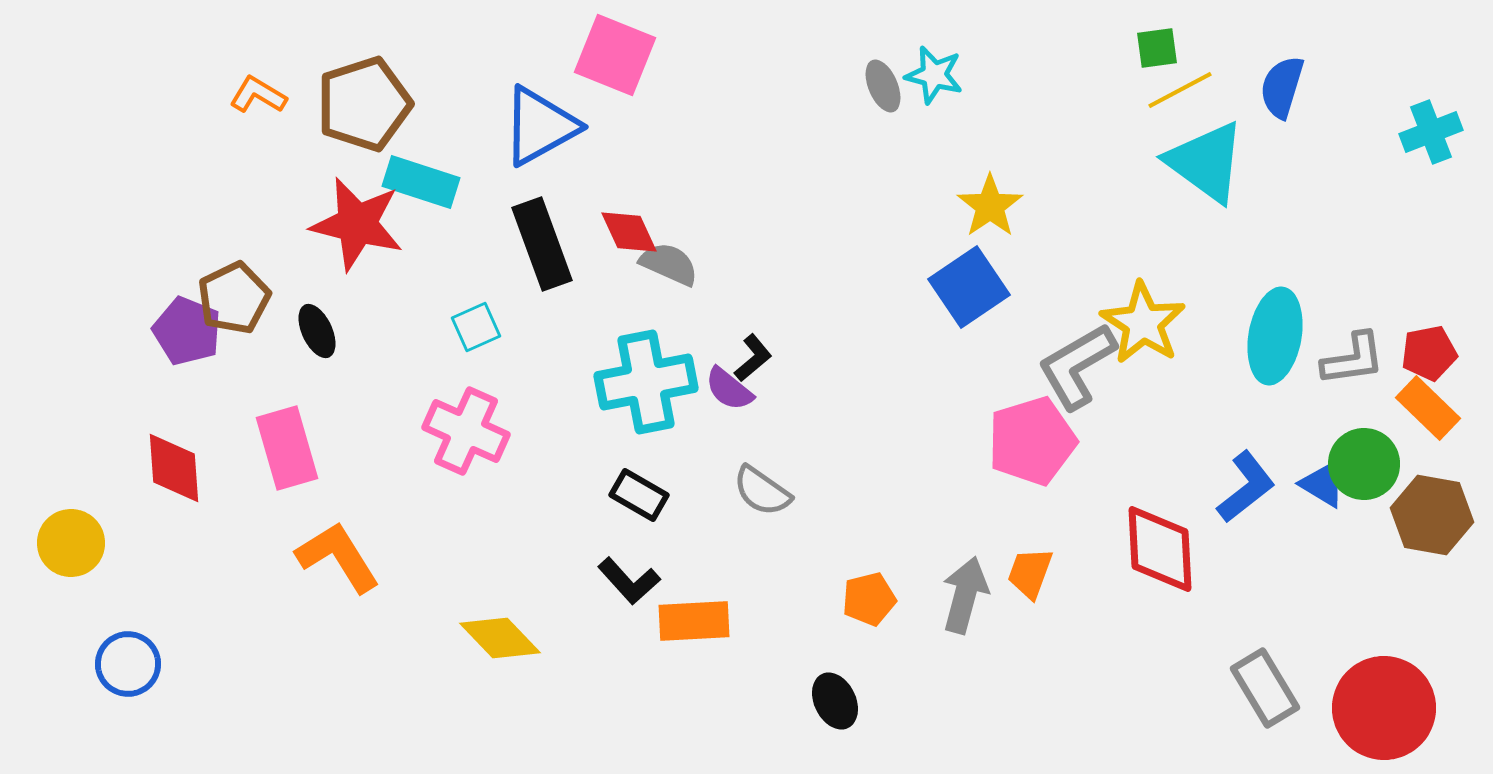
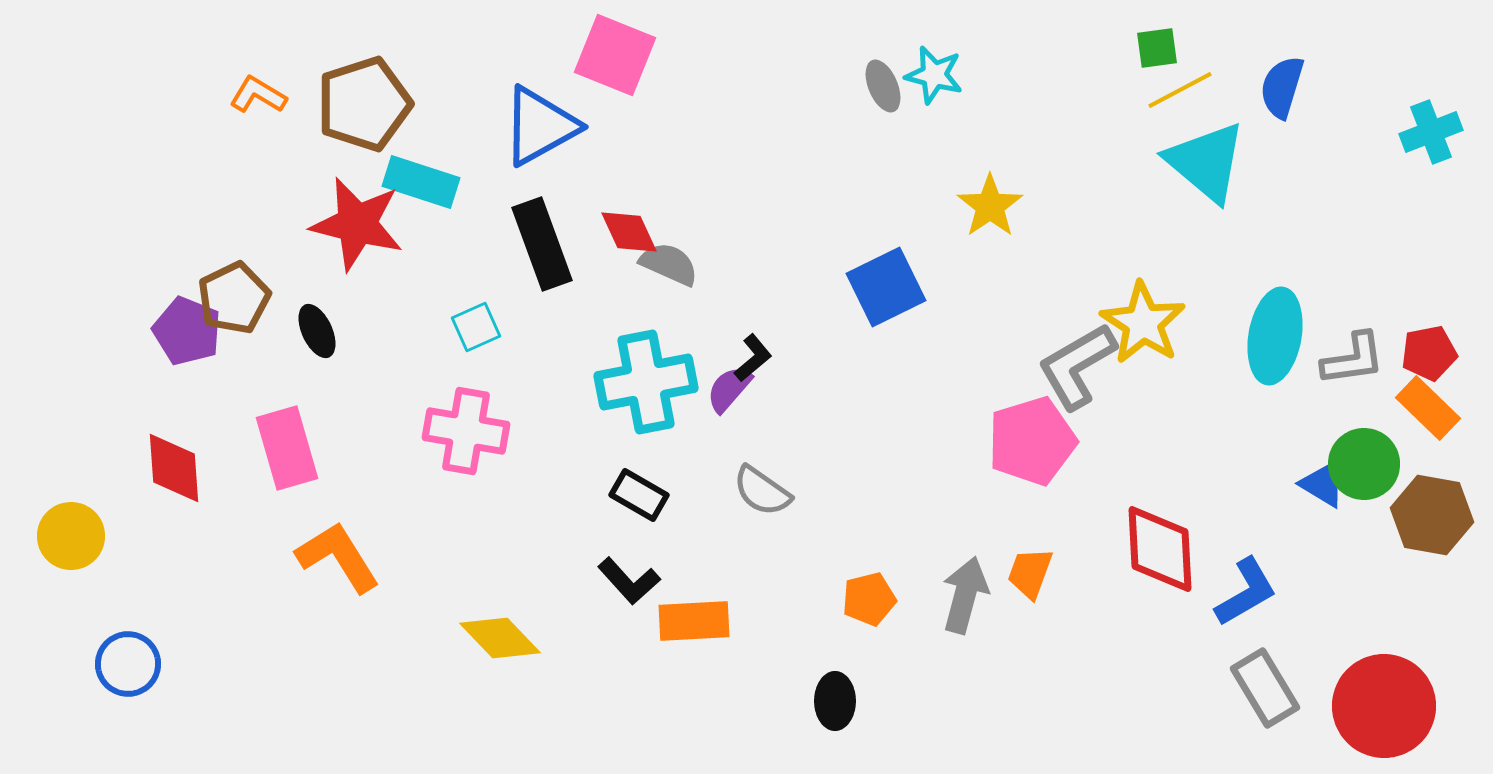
cyan triangle at (1206, 162): rotated 4 degrees clockwise
blue square at (969, 287): moved 83 px left; rotated 8 degrees clockwise
purple semicircle at (729, 389): rotated 92 degrees clockwise
pink cross at (466, 431): rotated 14 degrees counterclockwise
blue L-shape at (1246, 487): moved 105 px down; rotated 8 degrees clockwise
yellow circle at (71, 543): moved 7 px up
black ellipse at (835, 701): rotated 26 degrees clockwise
red circle at (1384, 708): moved 2 px up
